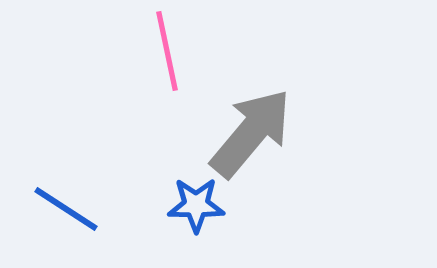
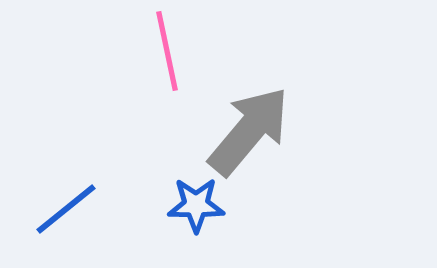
gray arrow: moved 2 px left, 2 px up
blue line: rotated 72 degrees counterclockwise
